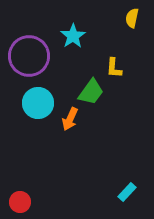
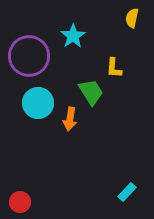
green trapezoid: rotated 68 degrees counterclockwise
orange arrow: rotated 15 degrees counterclockwise
